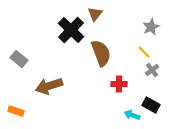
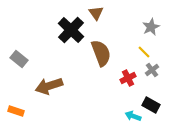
brown triangle: moved 1 px right, 1 px up; rotated 14 degrees counterclockwise
red cross: moved 9 px right, 6 px up; rotated 28 degrees counterclockwise
cyan arrow: moved 1 px right, 1 px down
